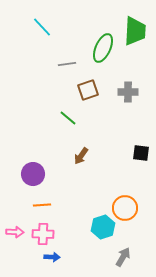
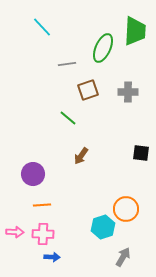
orange circle: moved 1 px right, 1 px down
